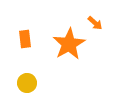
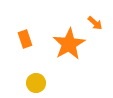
orange rectangle: rotated 12 degrees counterclockwise
yellow circle: moved 9 px right
